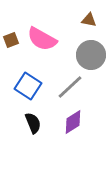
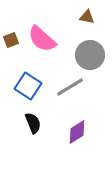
brown triangle: moved 2 px left, 3 px up
pink semicircle: rotated 12 degrees clockwise
gray circle: moved 1 px left
gray line: rotated 12 degrees clockwise
purple diamond: moved 4 px right, 10 px down
